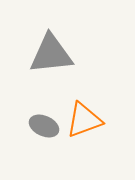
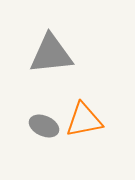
orange triangle: rotated 9 degrees clockwise
